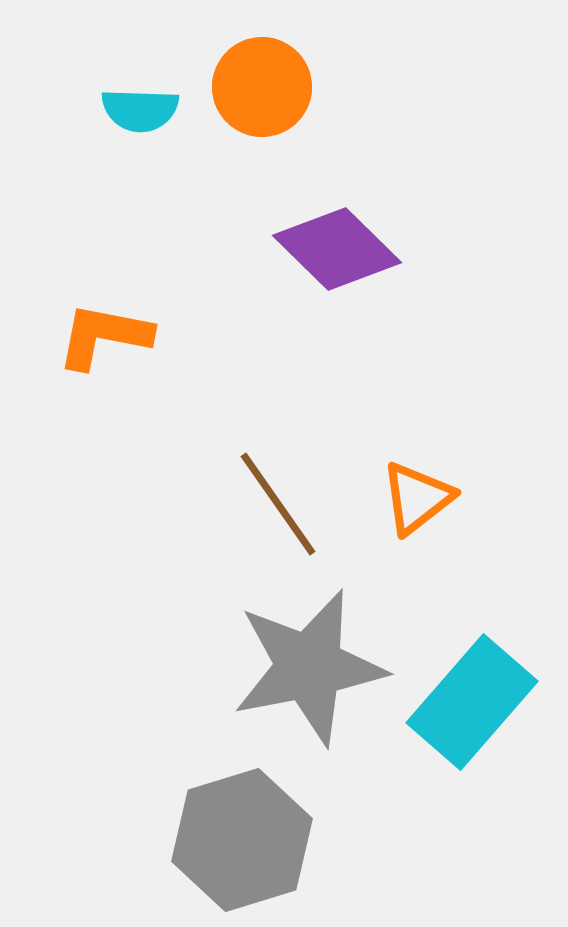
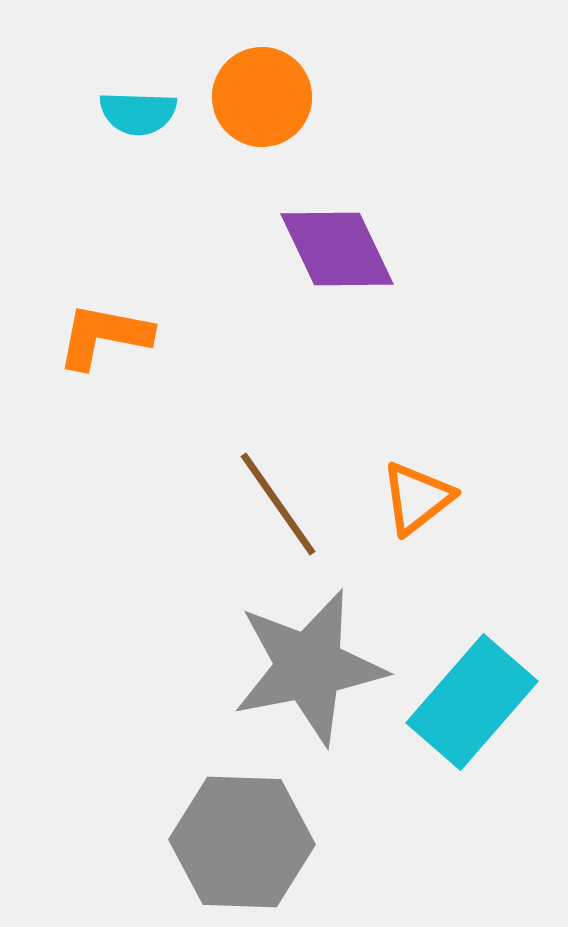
orange circle: moved 10 px down
cyan semicircle: moved 2 px left, 3 px down
purple diamond: rotated 20 degrees clockwise
gray hexagon: moved 2 px down; rotated 19 degrees clockwise
